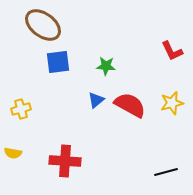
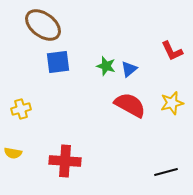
green star: rotated 12 degrees clockwise
blue triangle: moved 33 px right, 31 px up
